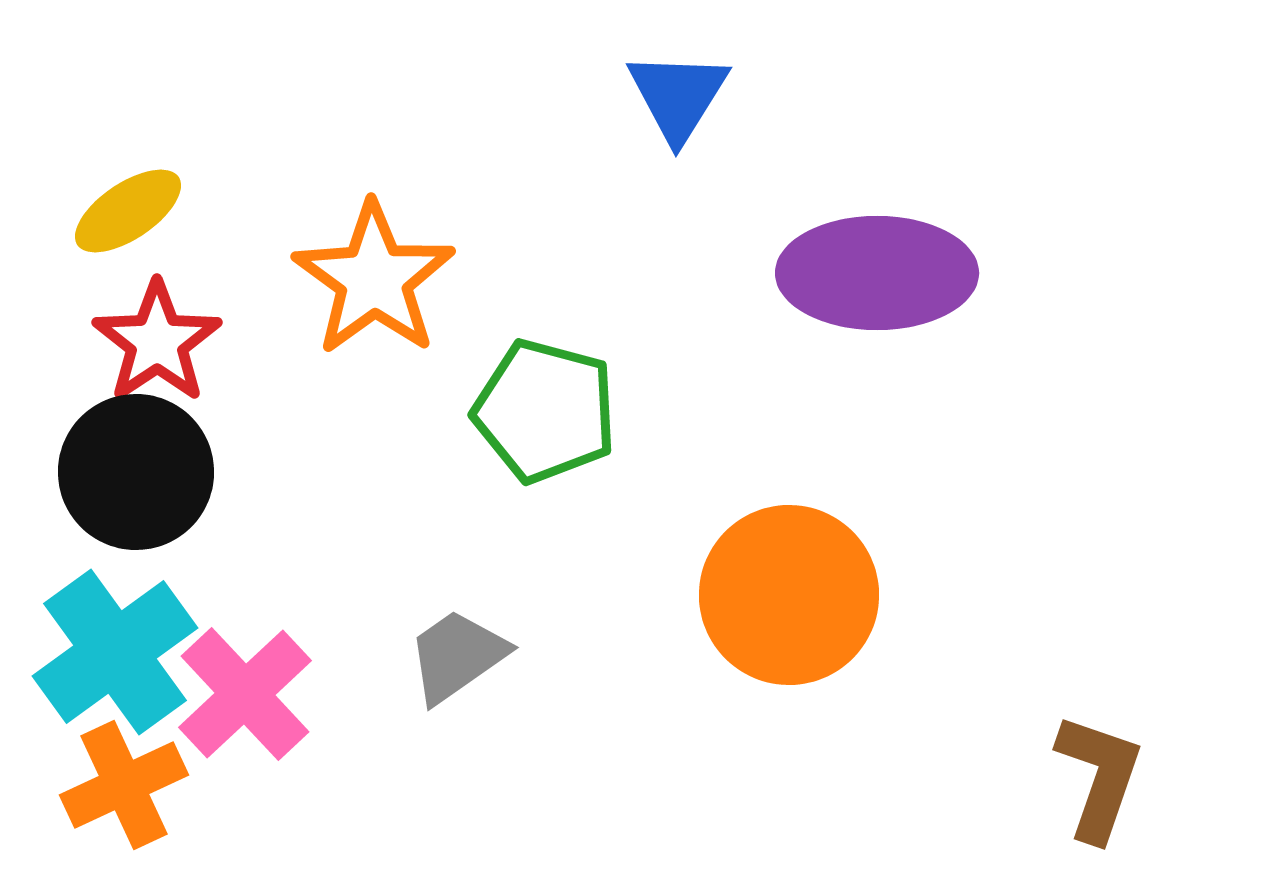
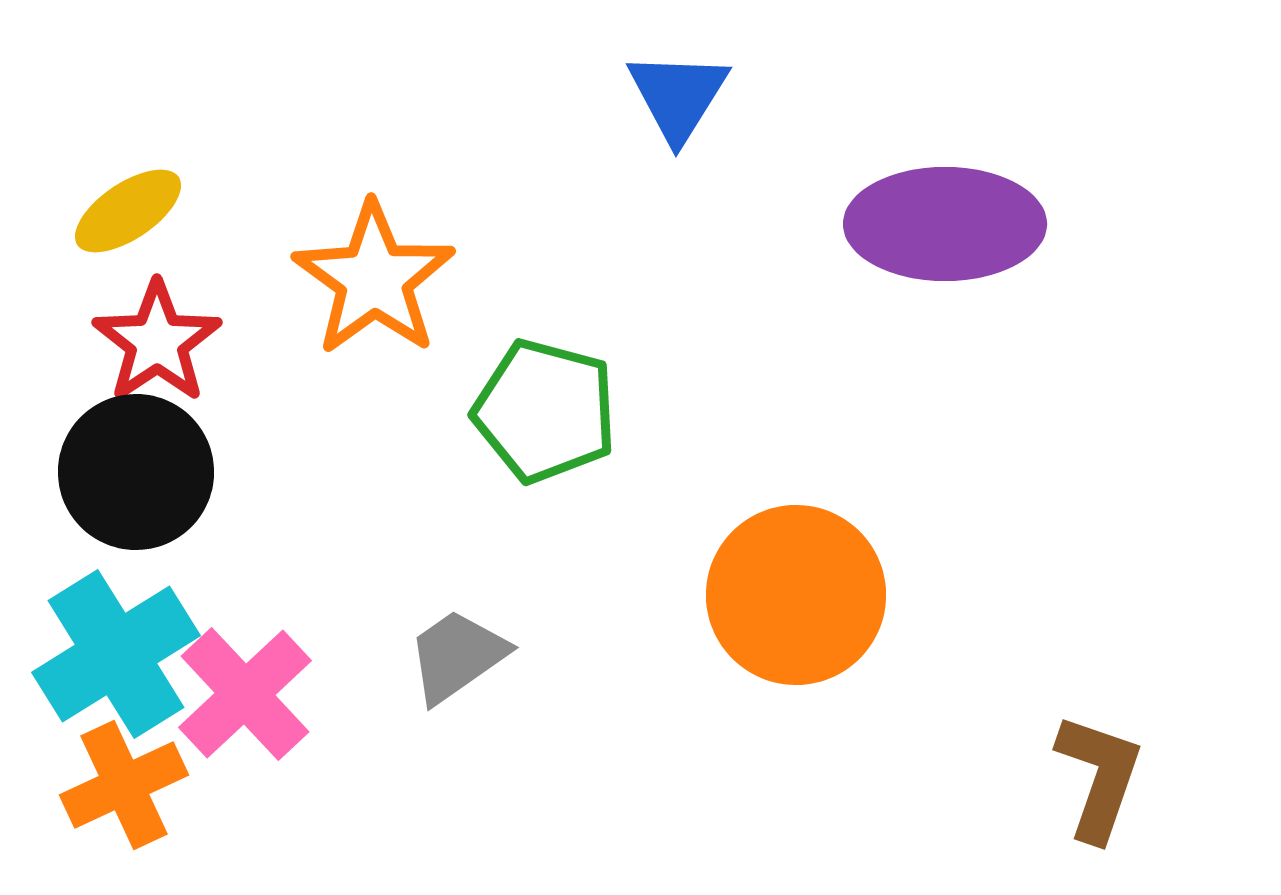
purple ellipse: moved 68 px right, 49 px up
orange circle: moved 7 px right
cyan cross: moved 1 px right, 2 px down; rotated 4 degrees clockwise
